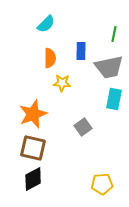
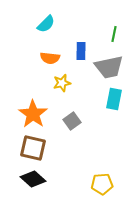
orange semicircle: rotated 96 degrees clockwise
yellow star: rotated 18 degrees counterclockwise
orange star: rotated 16 degrees counterclockwise
gray square: moved 11 px left, 6 px up
black diamond: rotated 70 degrees clockwise
